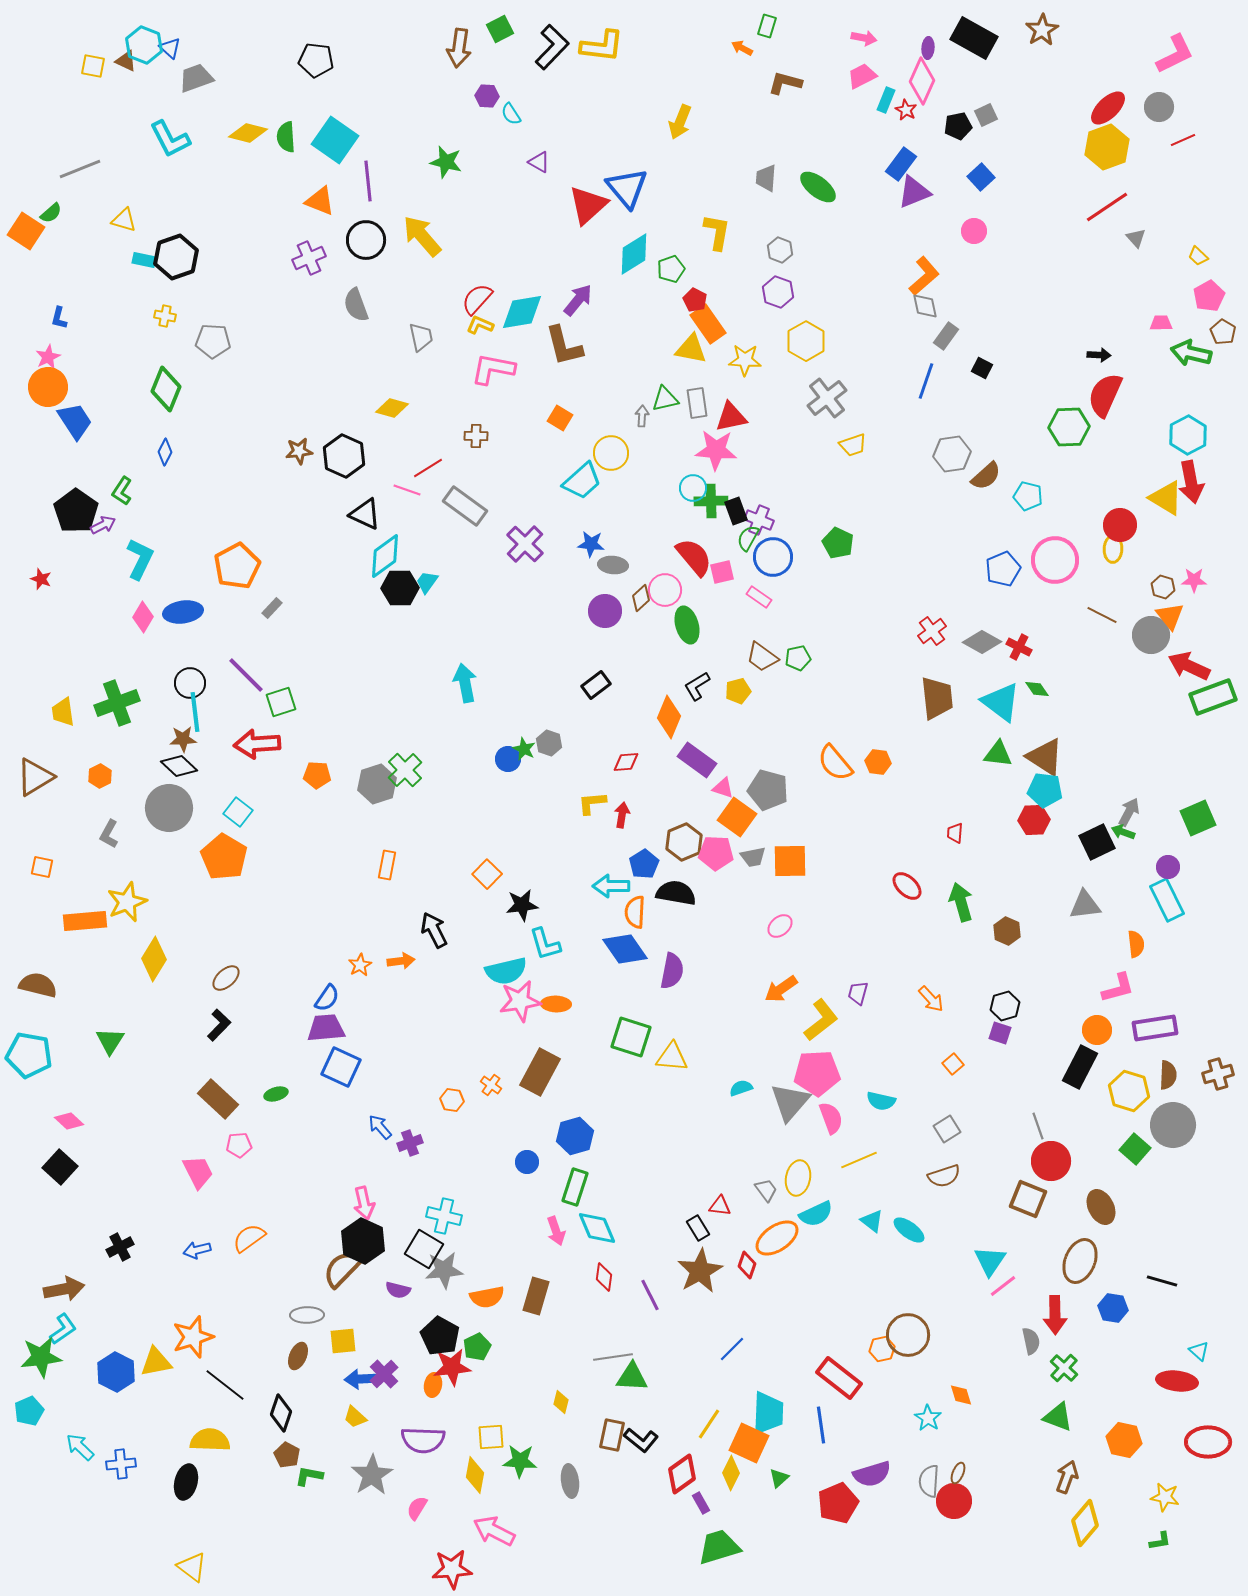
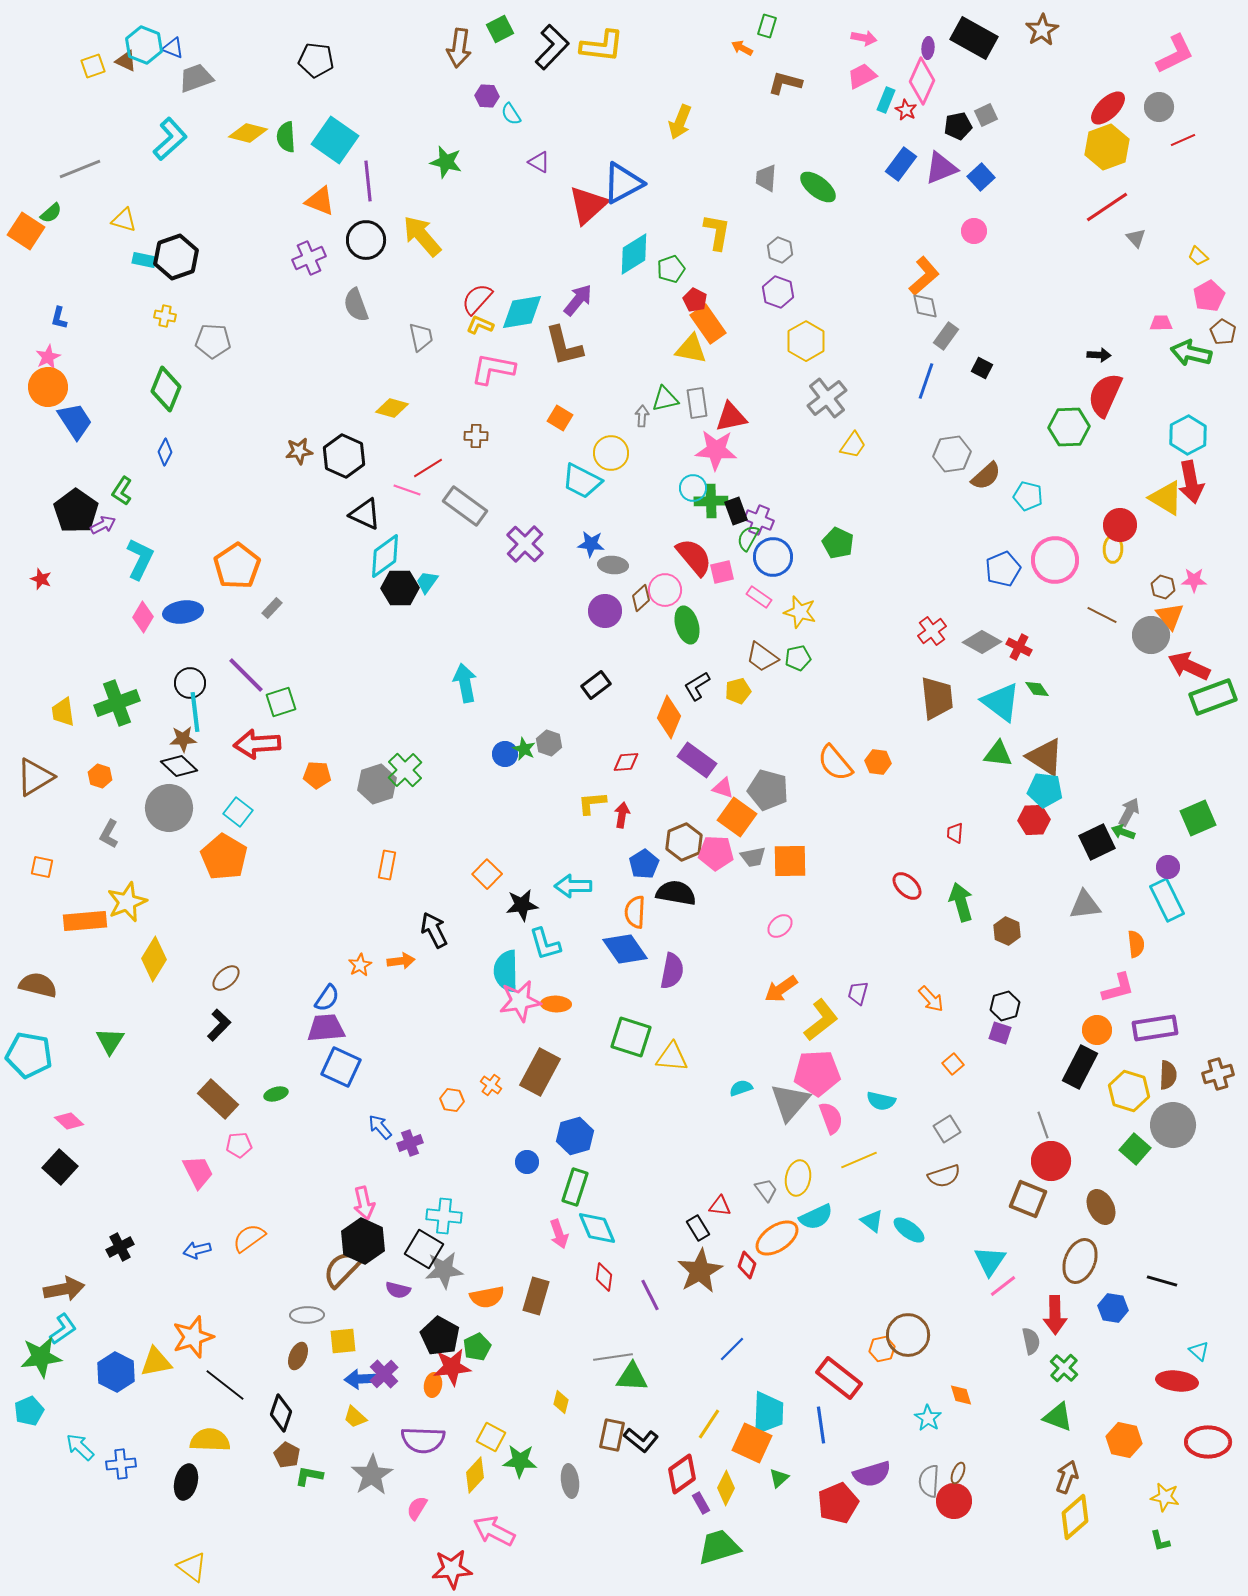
blue triangle at (170, 48): moved 3 px right; rotated 20 degrees counterclockwise
yellow square at (93, 66): rotated 30 degrees counterclockwise
cyan L-shape at (170, 139): rotated 105 degrees counterclockwise
blue triangle at (627, 188): moved 4 px left, 5 px up; rotated 42 degrees clockwise
purple triangle at (914, 192): moved 27 px right, 24 px up
yellow star at (745, 360): moved 55 px right, 252 px down; rotated 12 degrees clockwise
yellow trapezoid at (853, 445): rotated 36 degrees counterclockwise
cyan trapezoid at (582, 481): rotated 69 degrees clockwise
orange pentagon at (237, 566): rotated 6 degrees counterclockwise
blue circle at (508, 759): moved 3 px left, 5 px up
orange hexagon at (100, 776): rotated 15 degrees counterclockwise
cyan arrow at (611, 886): moved 38 px left
cyan semicircle at (506, 971): rotated 102 degrees clockwise
gray line at (1038, 1126): moved 5 px right, 1 px up
cyan semicircle at (816, 1214): moved 3 px down
cyan cross at (444, 1216): rotated 8 degrees counterclockwise
pink arrow at (556, 1231): moved 3 px right, 3 px down
yellow square at (491, 1437): rotated 32 degrees clockwise
orange square at (749, 1443): moved 3 px right
yellow diamond at (731, 1473): moved 5 px left, 15 px down
yellow diamond at (475, 1475): rotated 33 degrees clockwise
yellow diamond at (1085, 1523): moved 10 px left, 6 px up; rotated 9 degrees clockwise
green L-shape at (1160, 1541): rotated 85 degrees clockwise
